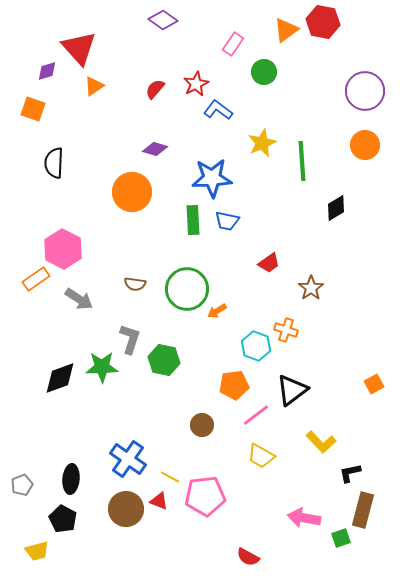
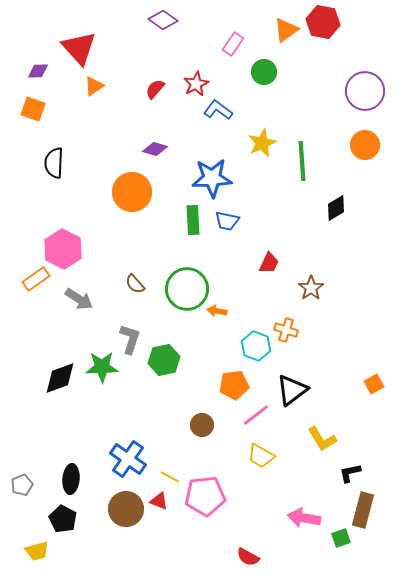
purple diamond at (47, 71): moved 9 px left; rotated 15 degrees clockwise
red trapezoid at (269, 263): rotated 30 degrees counterclockwise
brown semicircle at (135, 284): rotated 40 degrees clockwise
orange arrow at (217, 311): rotated 42 degrees clockwise
green hexagon at (164, 360): rotated 24 degrees counterclockwise
yellow L-shape at (321, 442): moved 1 px right, 3 px up; rotated 12 degrees clockwise
